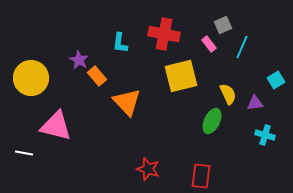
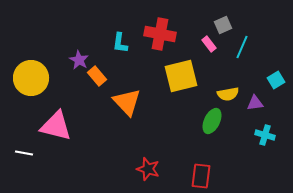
red cross: moved 4 px left
yellow semicircle: rotated 105 degrees clockwise
